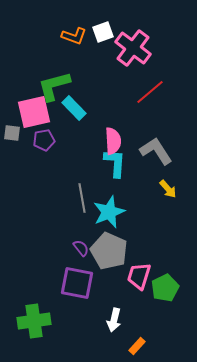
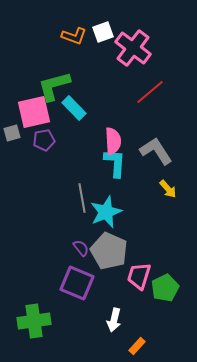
gray square: rotated 24 degrees counterclockwise
cyan star: moved 3 px left
purple square: rotated 12 degrees clockwise
